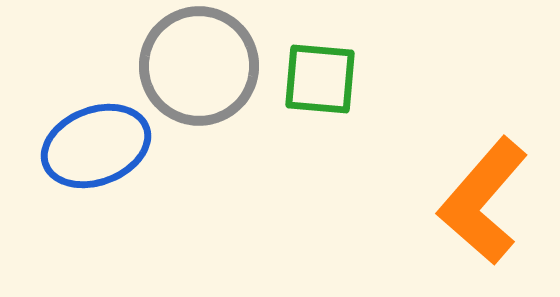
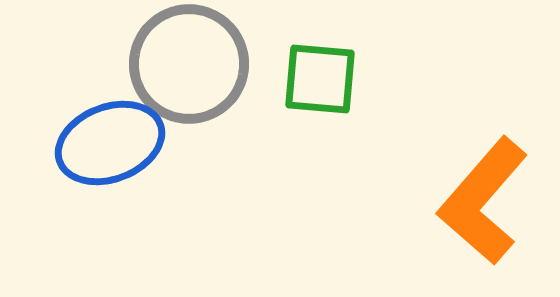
gray circle: moved 10 px left, 2 px up
blue ellipse: moved 14 px right, 3 px up
